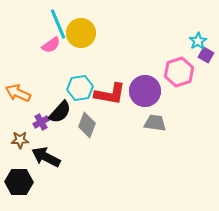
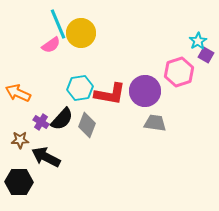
black semicircle: moved 2 px right, 7 px down
purple cross: rotated 28 degrees counterclockwise
